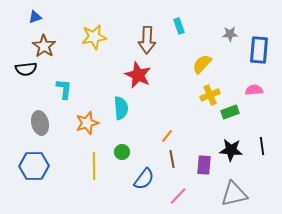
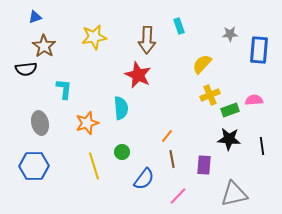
pink semicircle: moved 10 px down
green rectangle: moved 2 px up
black star: moved 2 px left, 11 px up
yellow line: rotated 16 degrees counterclockwise
